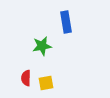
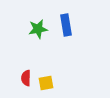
blue rectangle: moved 3 px down
green star: moved 4 px left, 17 px up
